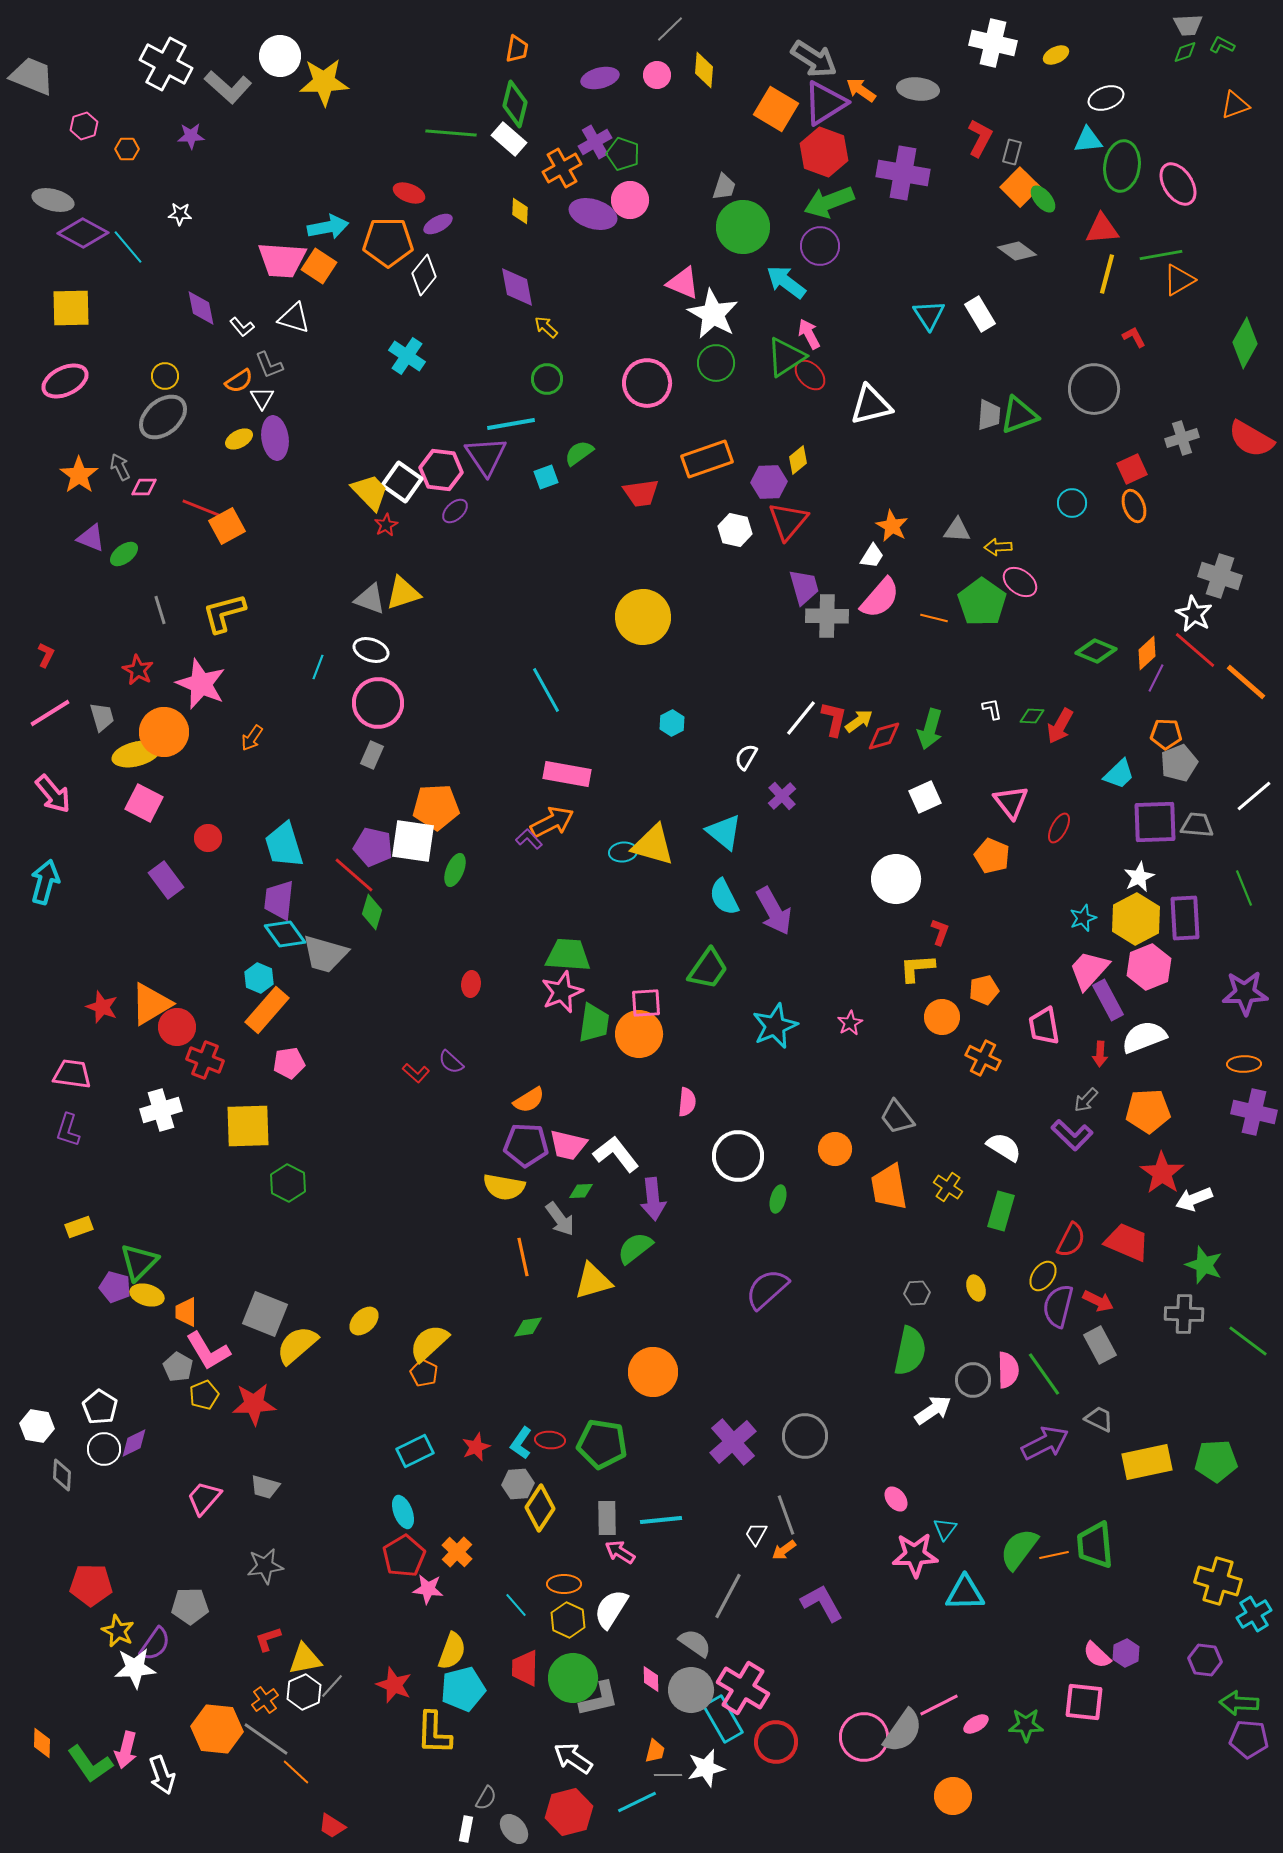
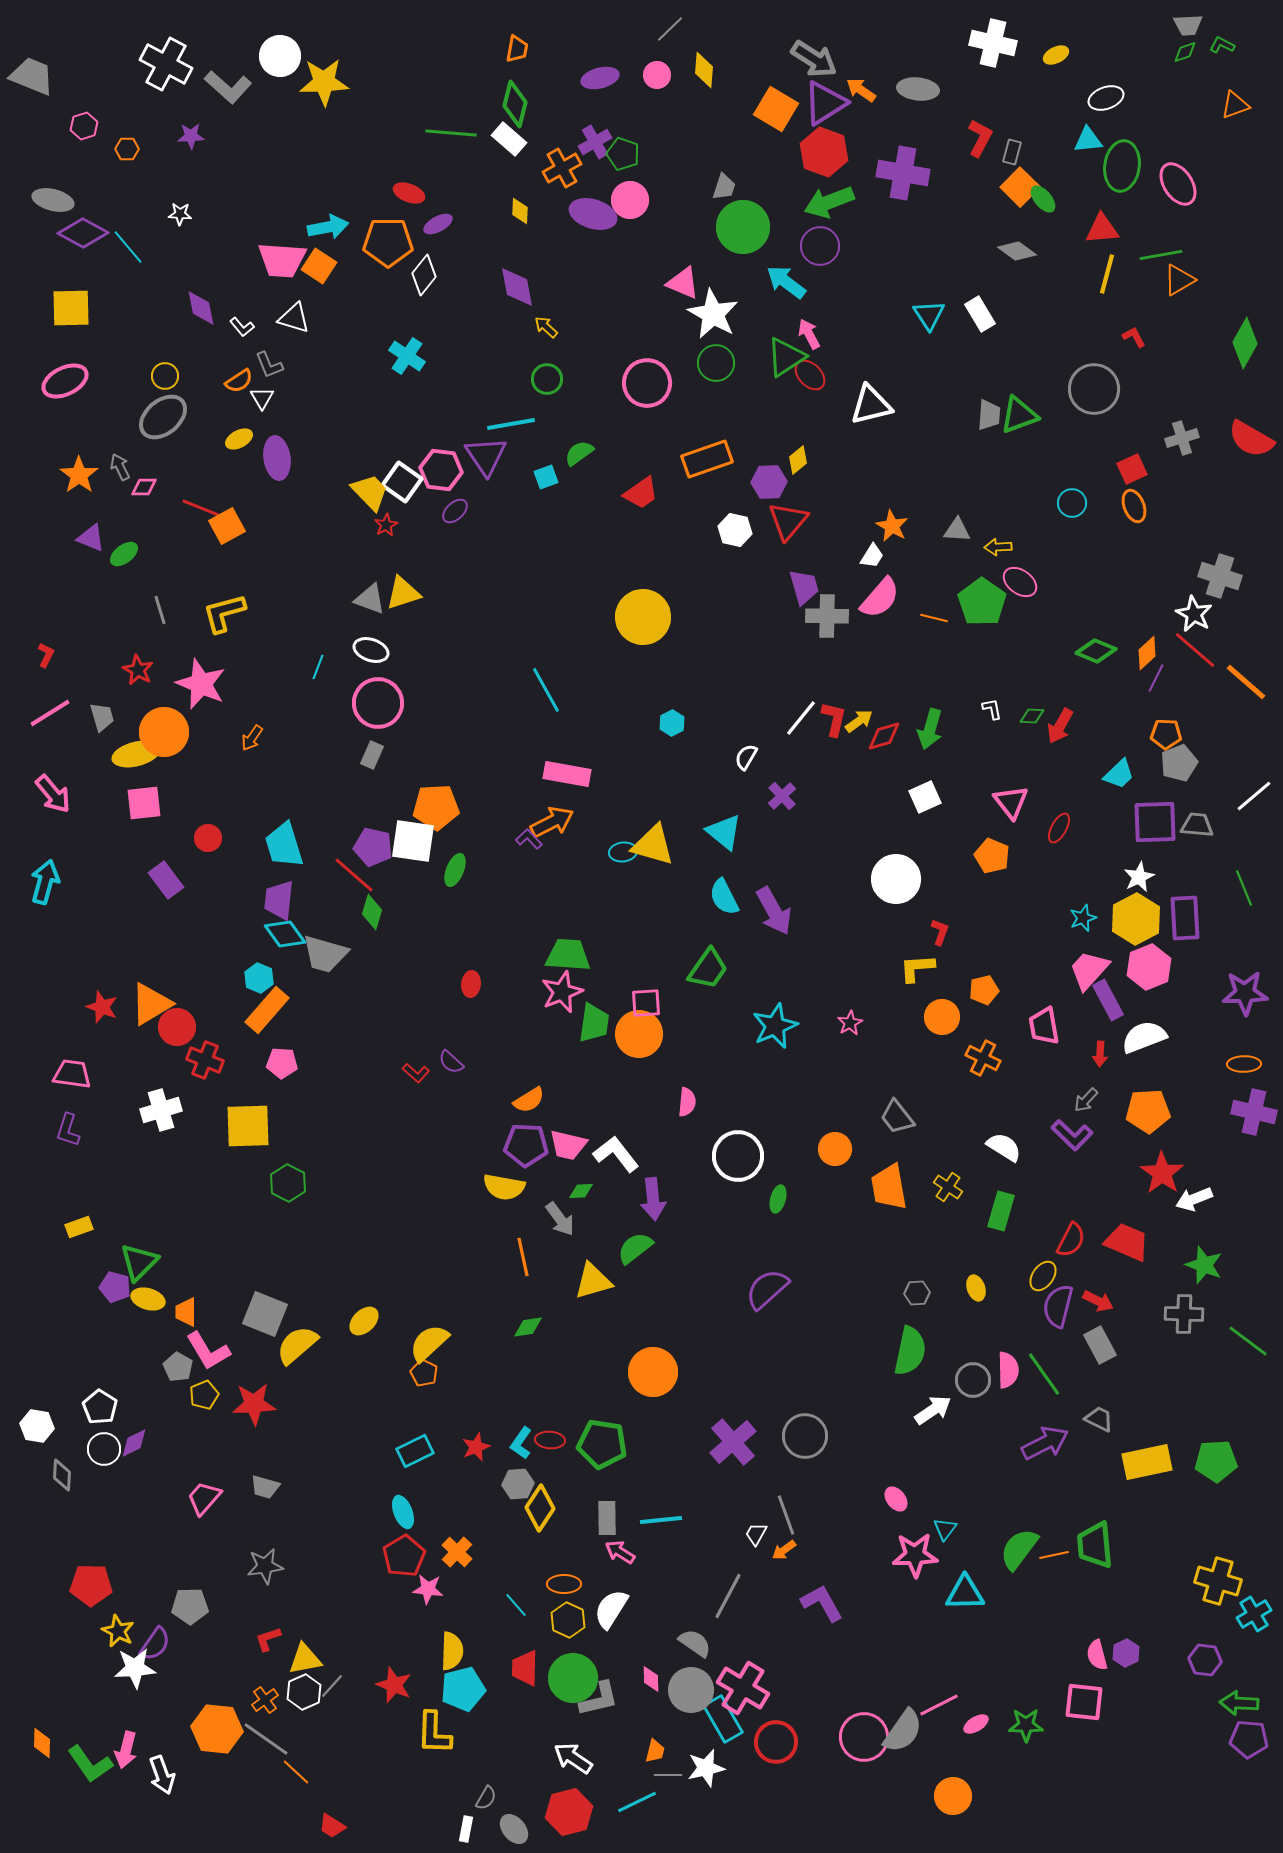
purple ellipse at (275, 438): moved 2 px right, 20 px down
red trapezoid at (641, 493): rotated 27 degrees counterclockwise
pink square at (144, 803): rotated 33 degrees counterclockwise
pink pentagon at (289, 1063): moved 7 px left; rotated 12 degrees clockwise
yellow ellipse at (147, 1295): moved 1 px right, 4 px down
yellow semicircle at (452, 1651): rotated 18 degrees counterclockwise
pink semicircle at (1097, 1655): rotated 32 degrees clockwise
